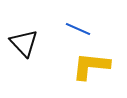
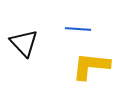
blue line: rotated 20 degrees counterclockwise
